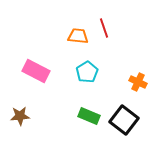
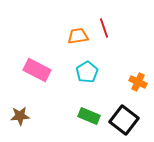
orange trapezoid: rotated 15 degrees counterclockwise
pink rectangle: moved 1 px right, 1 px up
